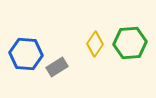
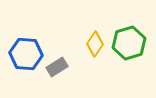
green hexagon: moved 1 px left; rotated 12 degrees counterclockwise
